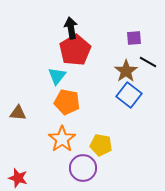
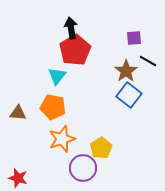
black line: moved 1 px up
orange pentagon: moved 14 px left, 5 px down
orange star: rotated 16 degrees clockwise
yellow pentagon: moved 3 px down; rotated 30 degrees clockwise
